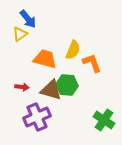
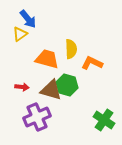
yellow semicircle: moved 2 px left, 1 px up; rotated 24 degrees counterclockwise
orange trapezoid: moved 2 px right
orange L-shape: rotated 45 degrees counterclockwise
green hexagon: rotated 10 degrees clockwise
